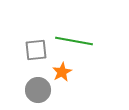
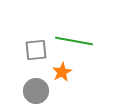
gray circle: moved 2 px left, 1 px down
